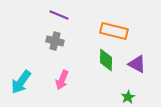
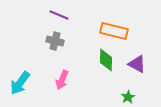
cyan arrow: moved 1 px left, 1 px down
